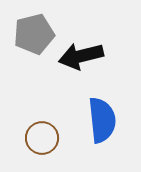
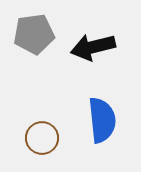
gray pentagon: rotated 6 degrees clockwise
black arrow: moved 12 px right, 9 px up
